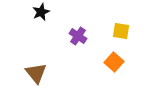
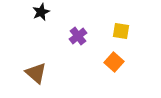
purple cross: rotated 18 degrees clockwise
brown triangle: rotated 10 degrees counterclockwise
